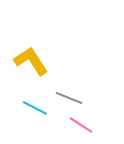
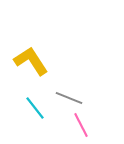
cyan line: rotated 25 degrees clockwise
pink line: rotated 30 degrees clockwise
